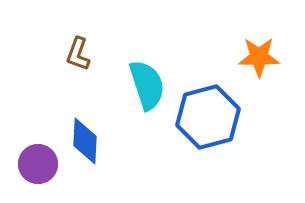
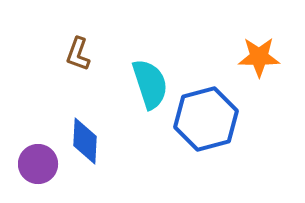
cyan semicircle: moved 3 px right, 1 px up
blue hexagon: moved 2 px left, 2 px down
